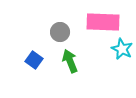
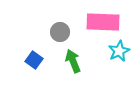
cyan star: moved 3 px left, 2 px down; rotated 20 degrees clockwise
green arrow: moved 3 px right
